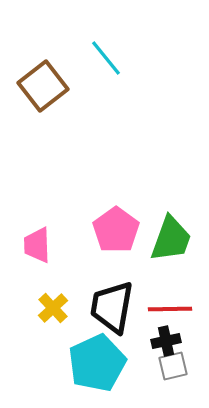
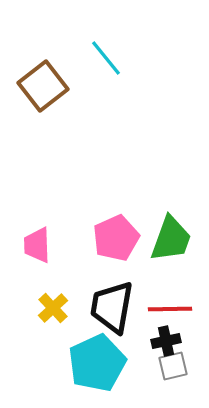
pink pentagon: moved 8 px down; rotated 12 degrees clockwise
